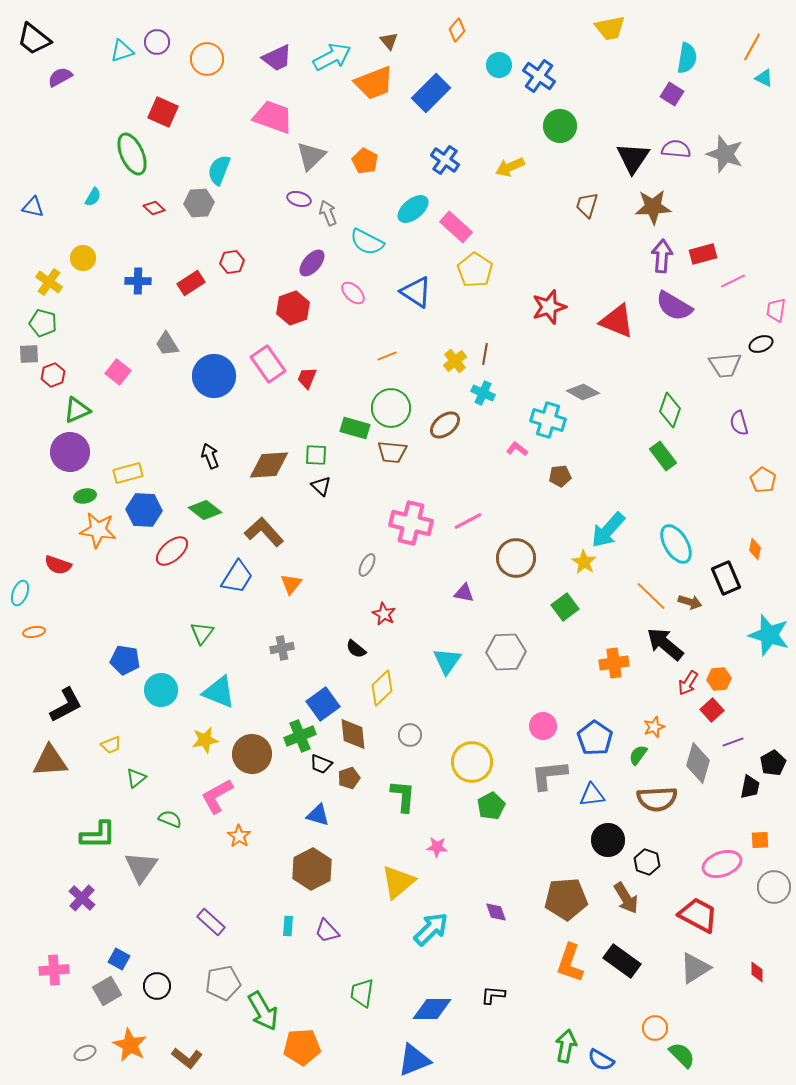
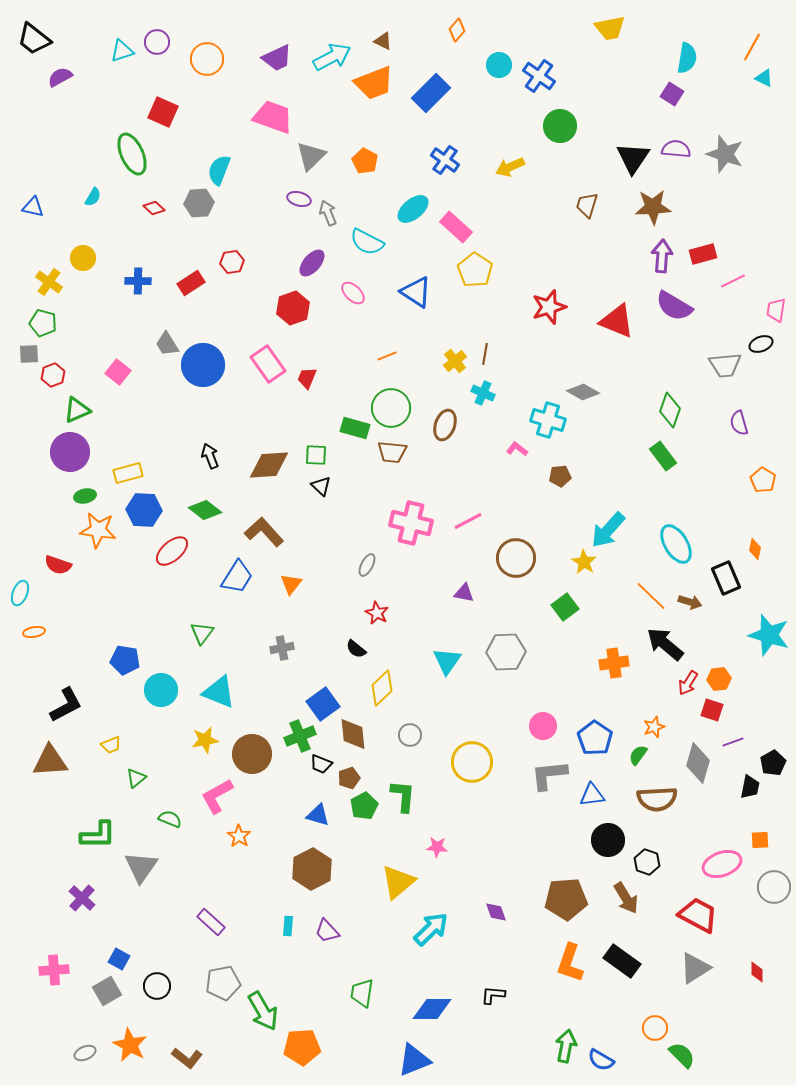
brown triangle at (389, 41): moved 6 px left; rotated 24 degrees counterclockwise
blue circle at (214, 376): moved 11 px left, 11 px up
brown ellipse at (445, 425): rotated 32 degrees counterclockwise
red star at (384, 614): moved 7 px left, 1 px up
red square at (712, 710): rotated 30 degrees counterclockwise
green pentagon at (491, 806): moved 127 px left
